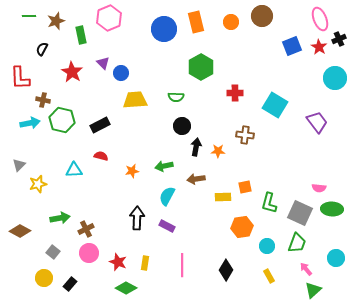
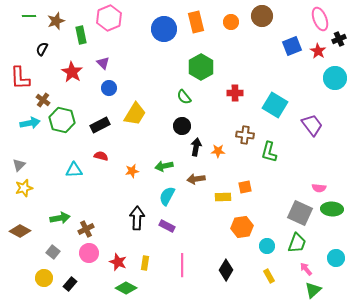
red star at (319, 47): moved 1 px left, 4 px down
blue circle at (121, 73): moved 12 px left, 15 px down
green semicircle at (176, 97): moved 8 px right; rotated 49 degrees clockwise
brown cross at (43, 100): rotated 24 degrees clockwise
yellow trapezoid at (135, 100): moved 14 px down; rotated 125 degrees clockwise
purple trapezoid at (317, 122): moved 5 px left, 3 px down
yellow star at (38, 184): moved 14 px left, 4 px down
green L-shape at (269, 203): moved 51 px up
